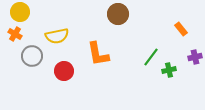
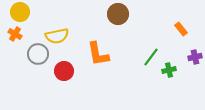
gray circle: moved 6 px right, 2 px up
